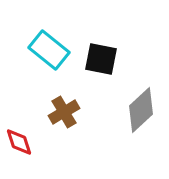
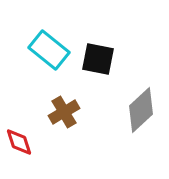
black square: moved 3 px left
